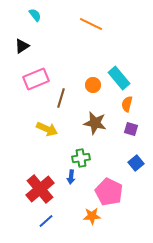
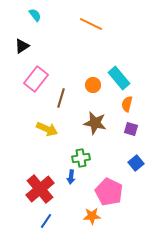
pink rectangle: rotated 30 degrees counterclockwise
blue line: rotated 14 degrees counterclockwise
